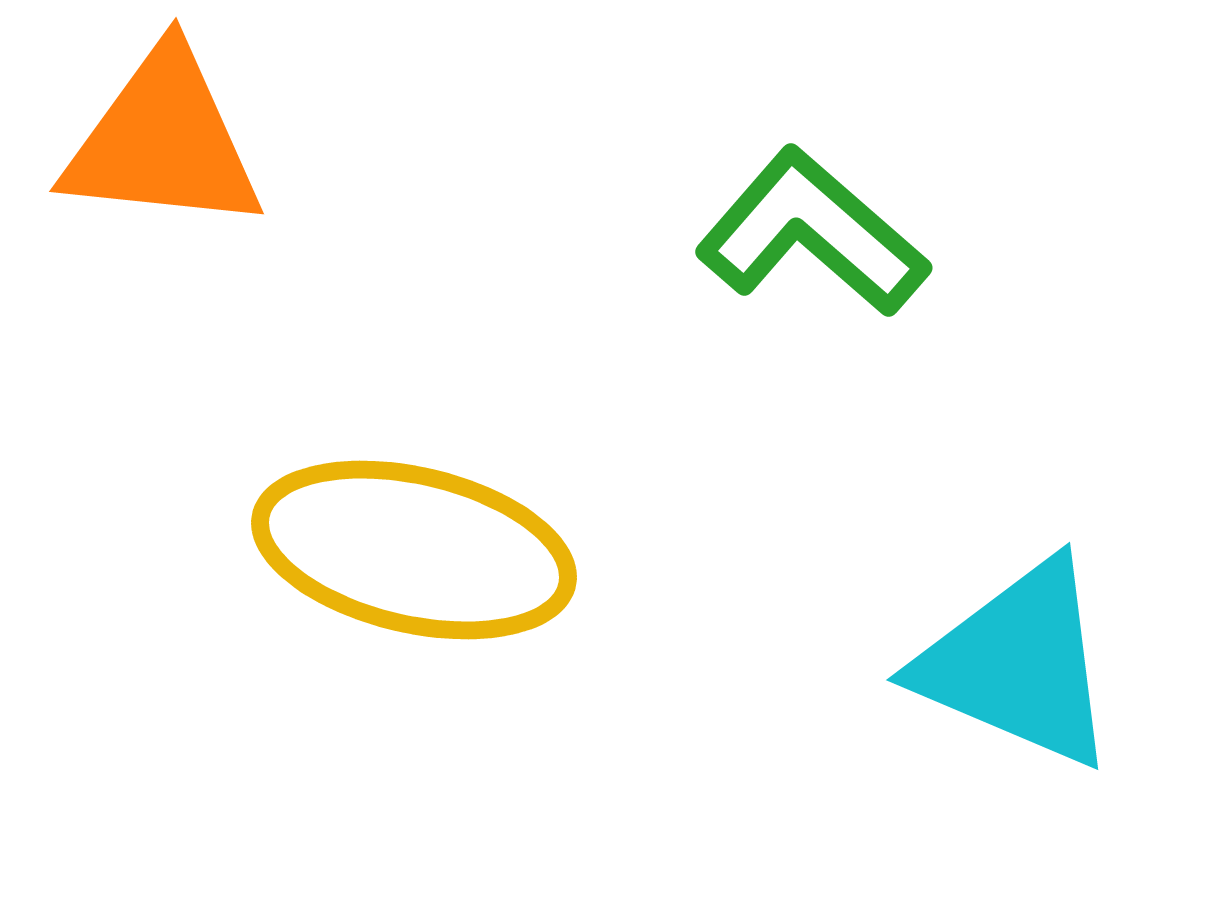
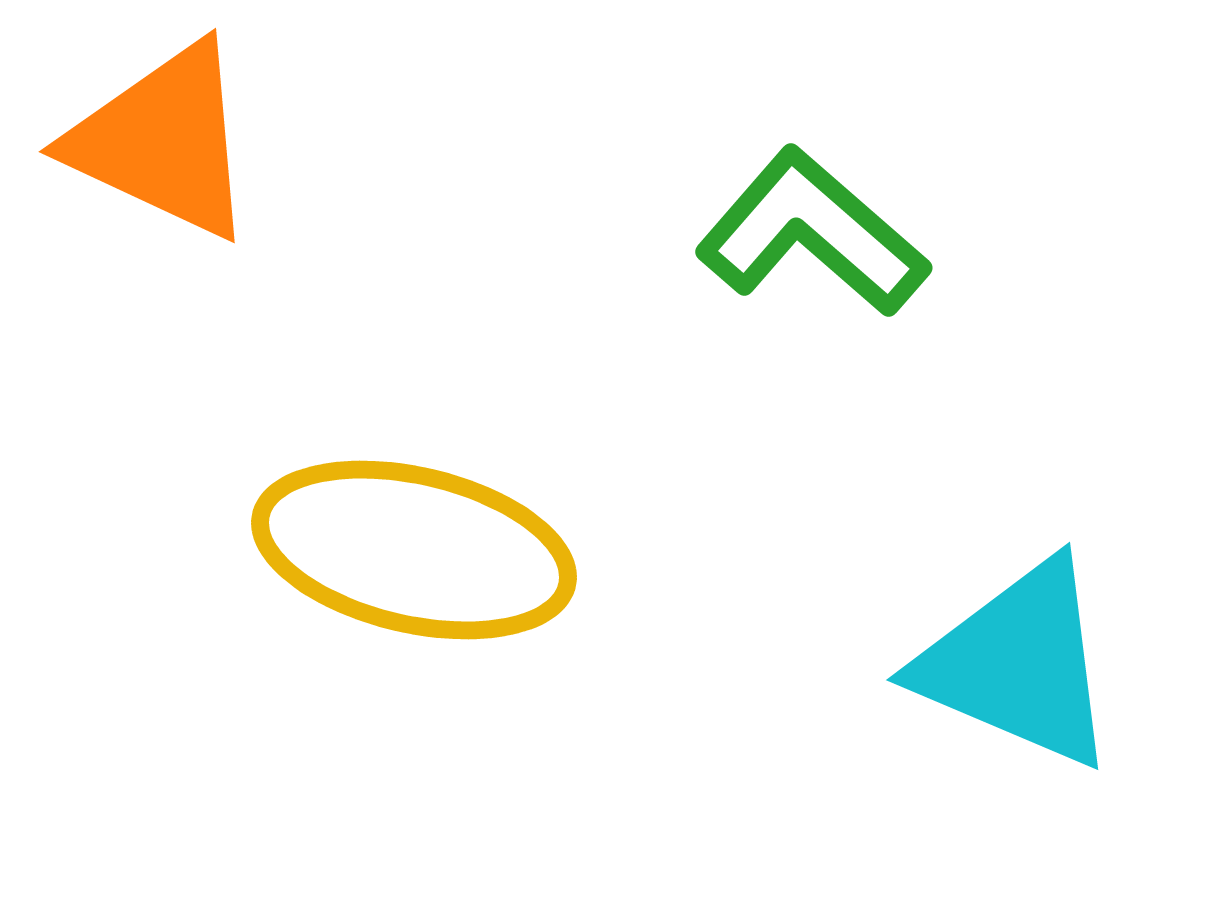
orange triangle: rotated 19 degrees clockwise
